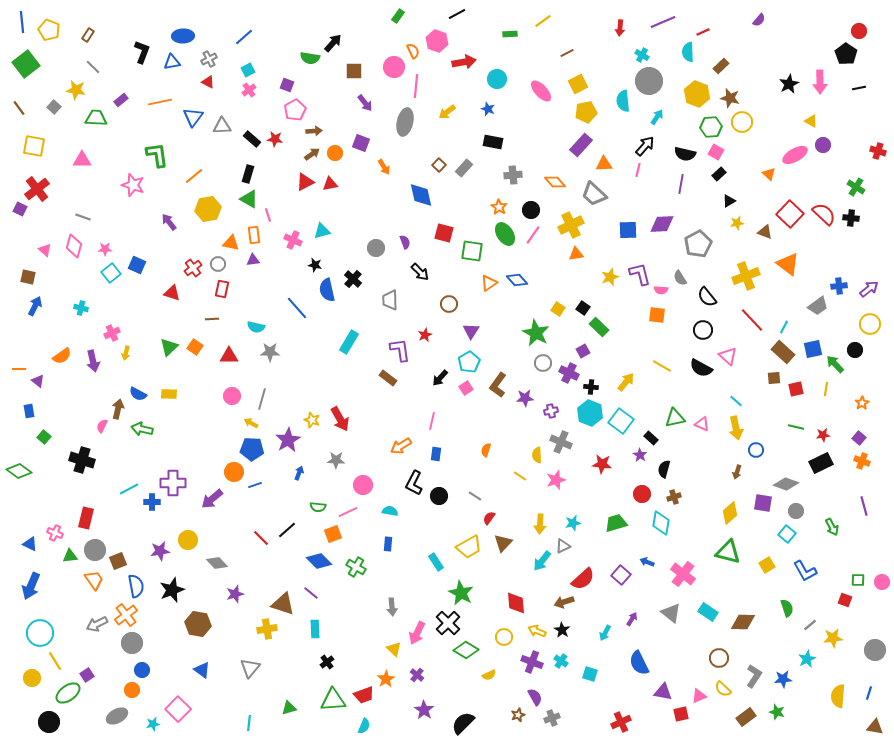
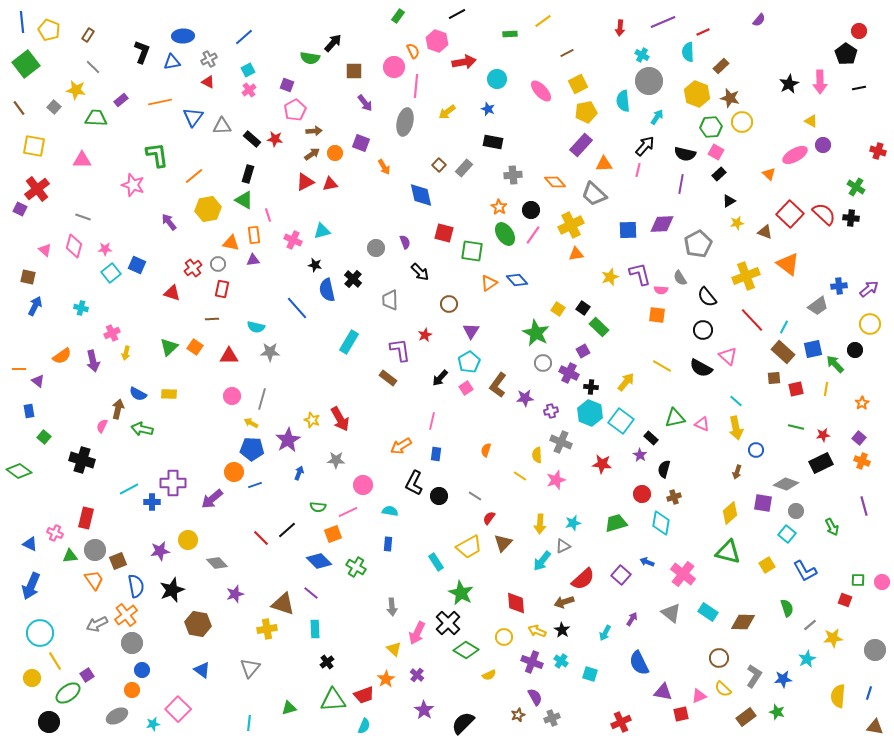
green triangle at (249, 199): moved 5 px left, 1 px down
